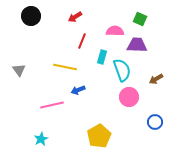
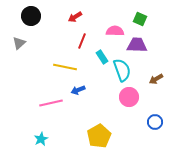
cyan rectangle: rotated 48 degrees counterclockwise
gray triangle: moved 27 px up; rotated 24 degrees clockwise
pink line: moved 1 px left, 2 px up
